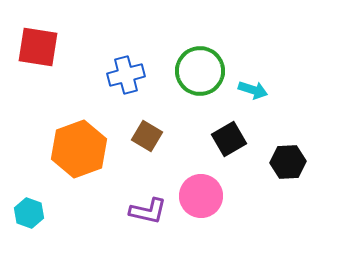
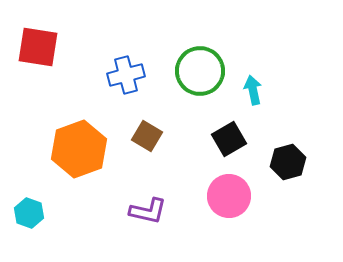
cyan arrow: rotated 120 degrees counterclockwise
black hexagon: rotated 12 degrees counterclockwise
pink circle: moved 28 px right
